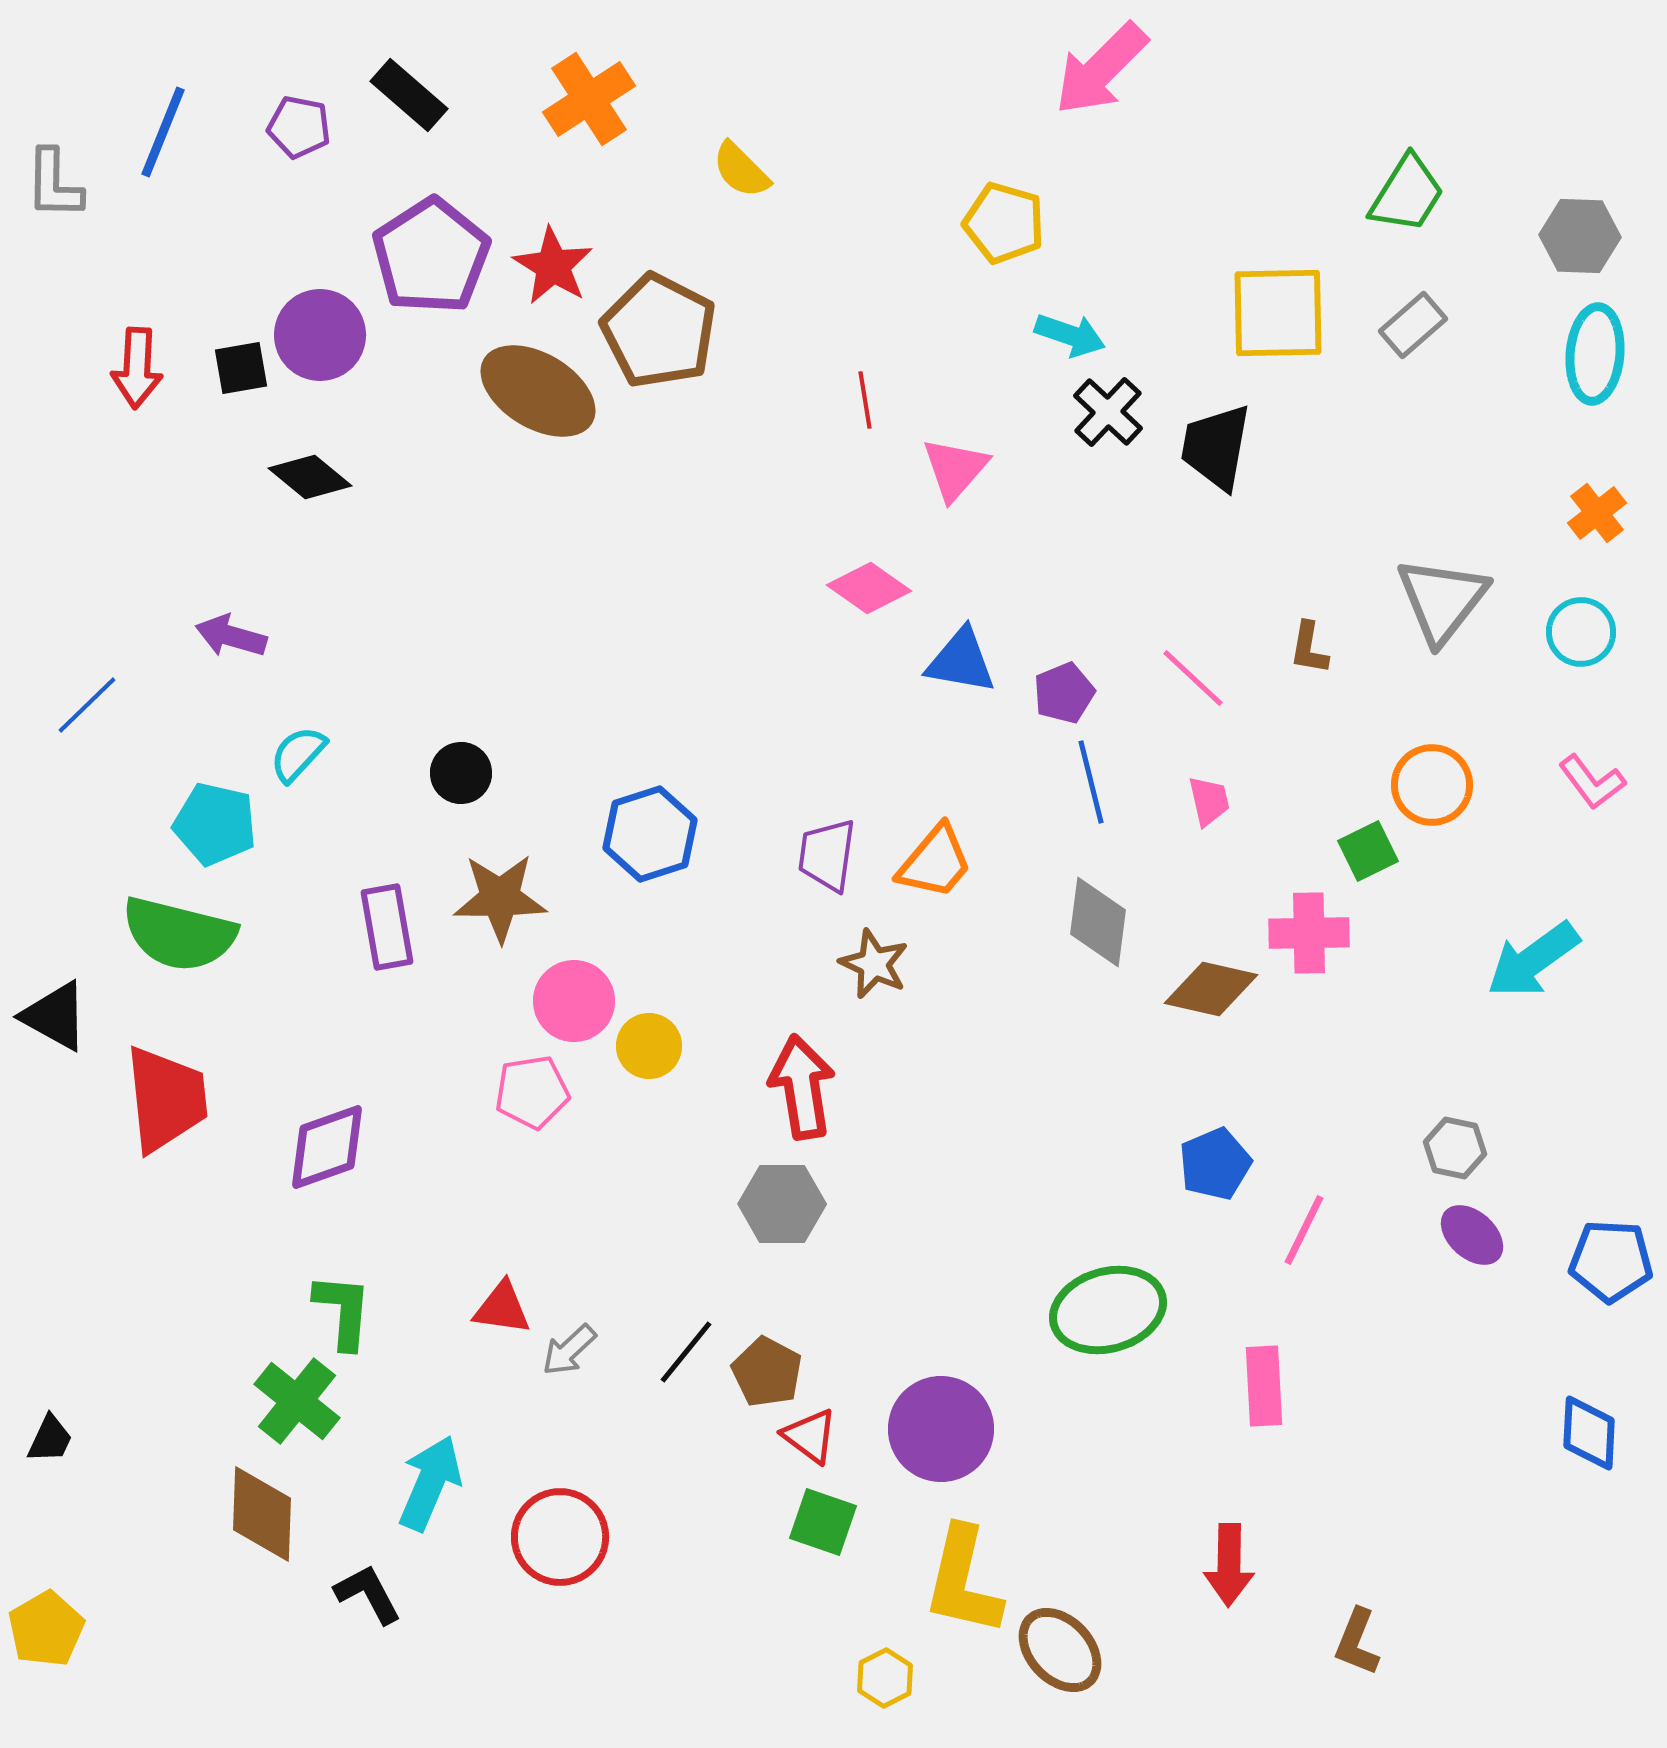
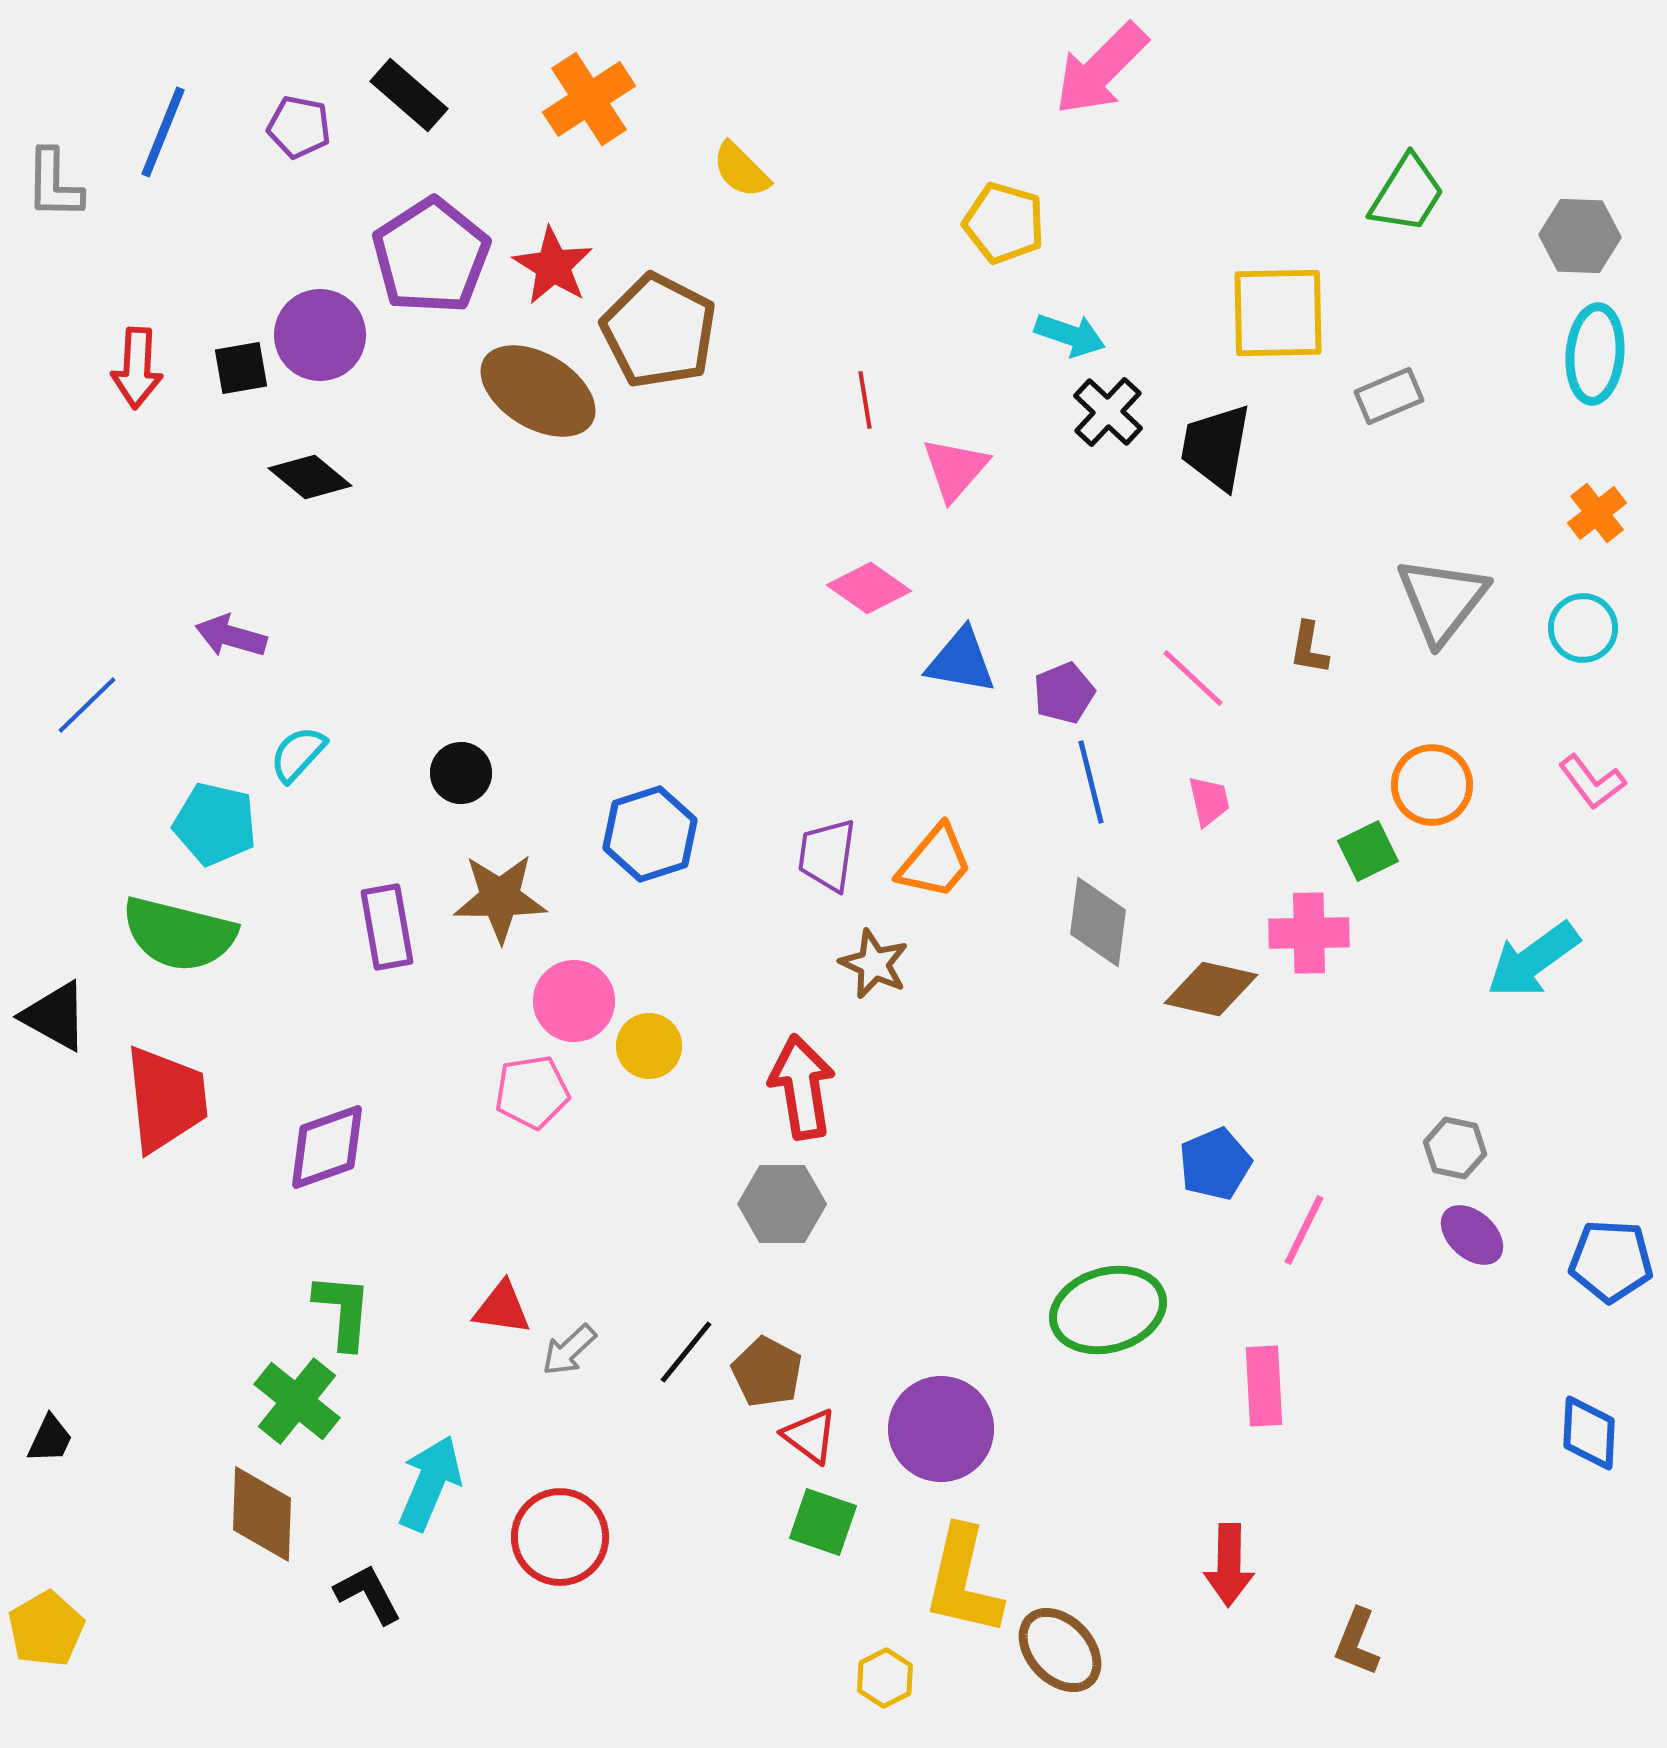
gray rectangle at (1413, 325): moved 24 px left, 71 px down; rotated 18 degrees clockwise
cyan circle at (1581, 632): moved 2 px right, 4 px up
